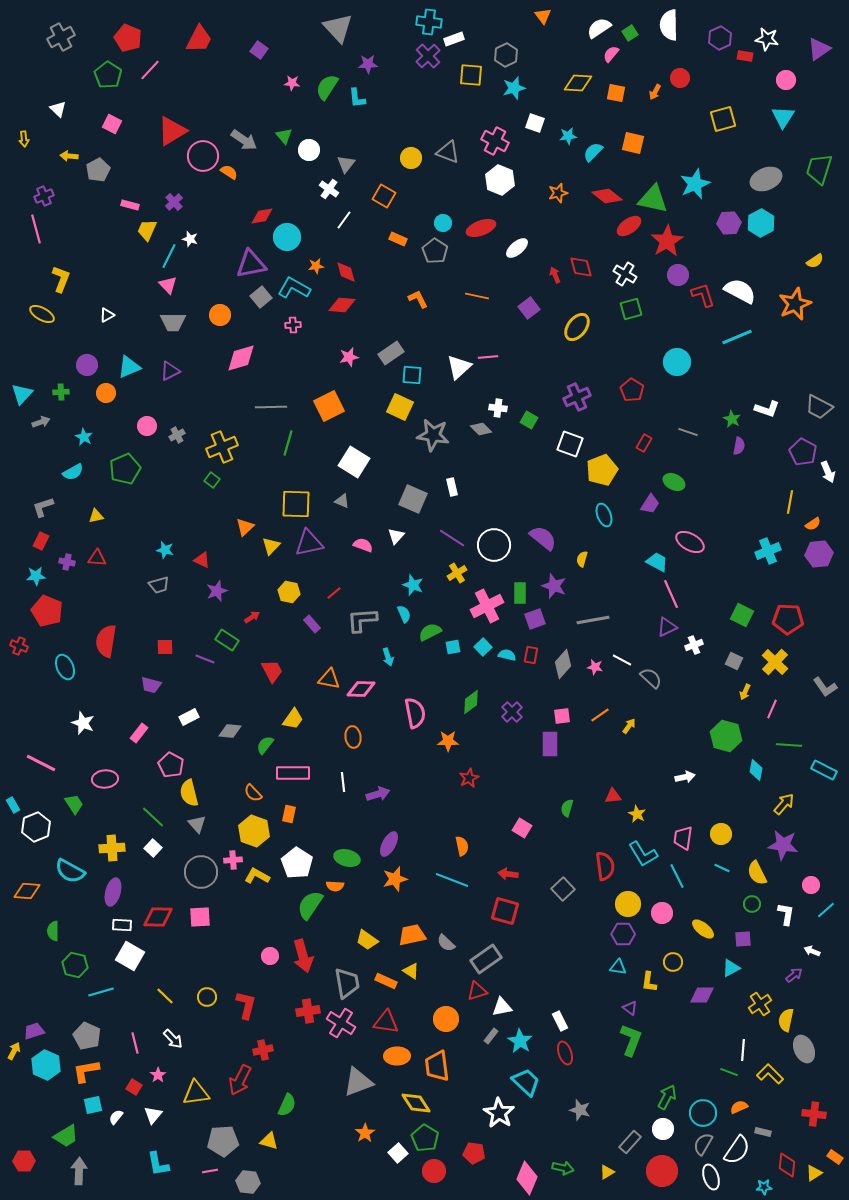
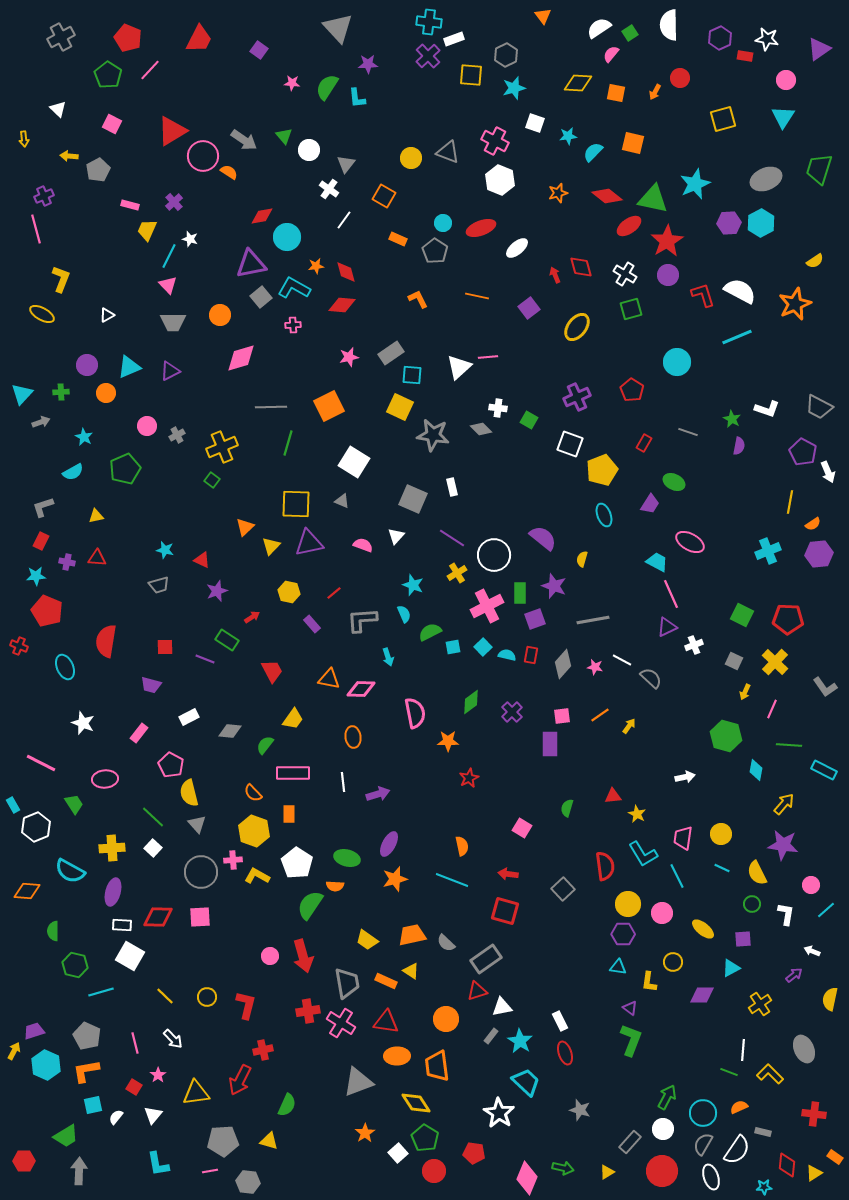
purple circle at (678, 275): moved 10 px left
white circle at (494, 545): moved 10 px down
orange rectangle at (289, 814): rotated 12 degrees counterclockwise
yellow semicircle at (786, 1020): moved 44 px right, 21 px up
